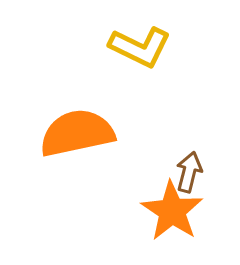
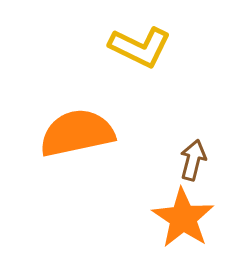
brown arrow: moved 4 px right, 12 px up
orange star: moved 11 px right, 7 px down
